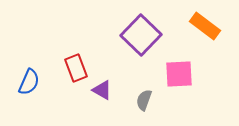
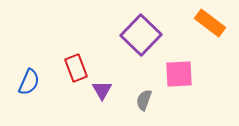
orange rectangle: moved 5 px right, 3 px up
purple triangle: rotated 30 degrees clockwise
